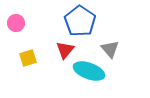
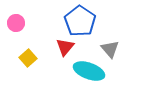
red triangle: moved 3 px up
yellow square: rotated 24 degrees counterclockwise
